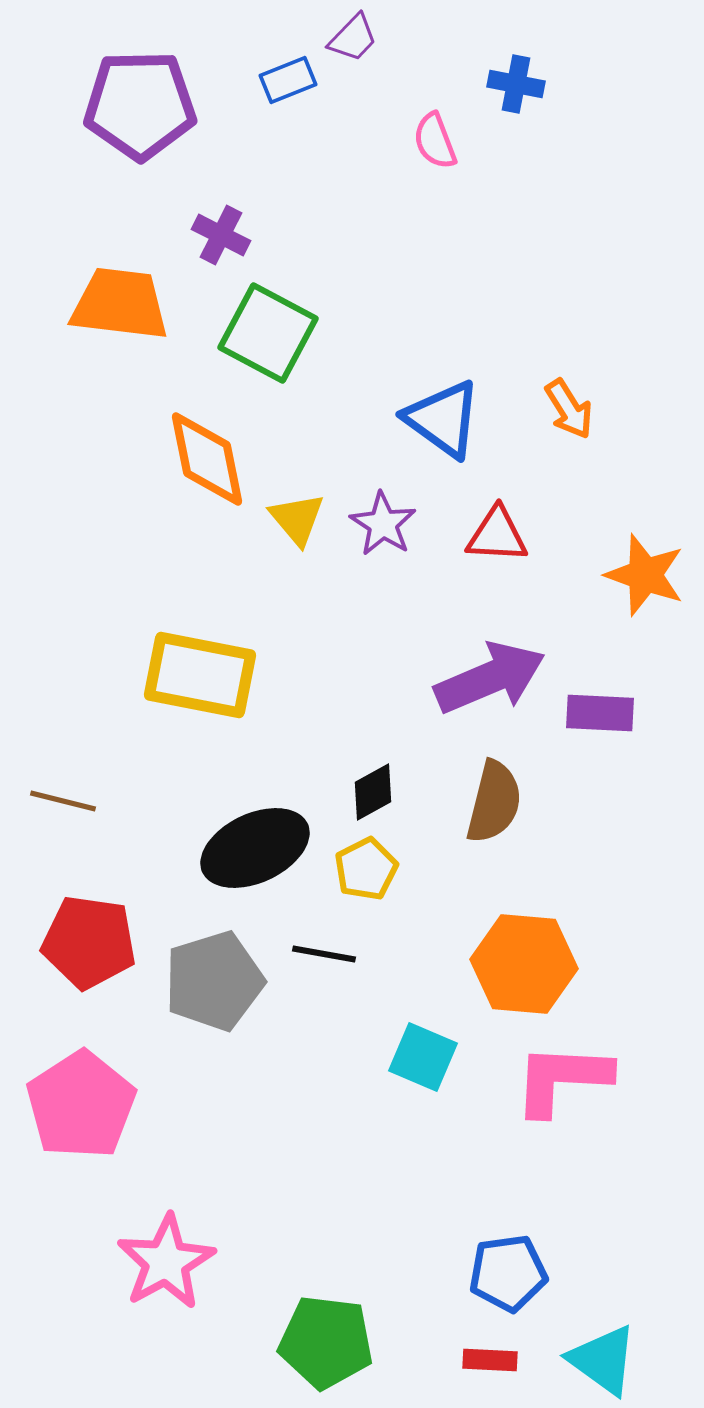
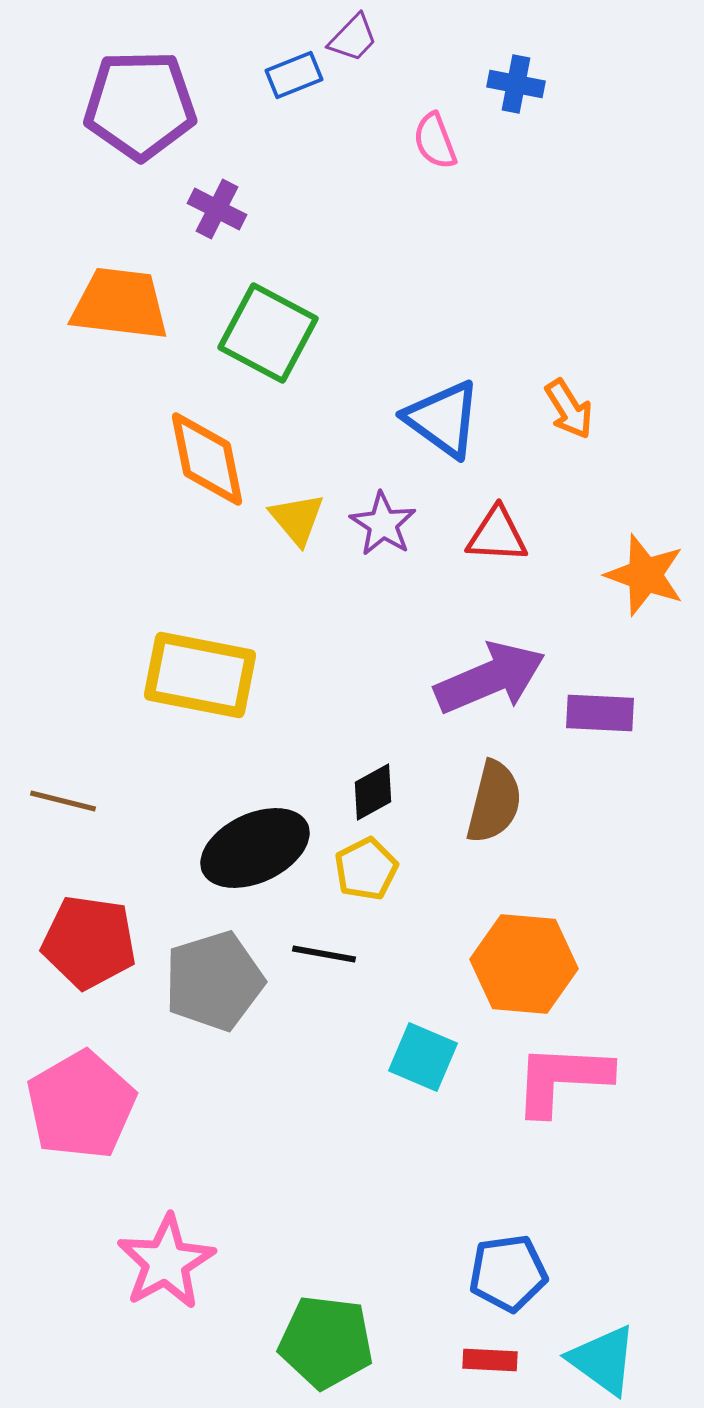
blue rectangle: moved 6 px right, 5 px up
purple cross: moved 4 px left, 26 px up
pink pentagon: rotated 3 degrees clockwise
